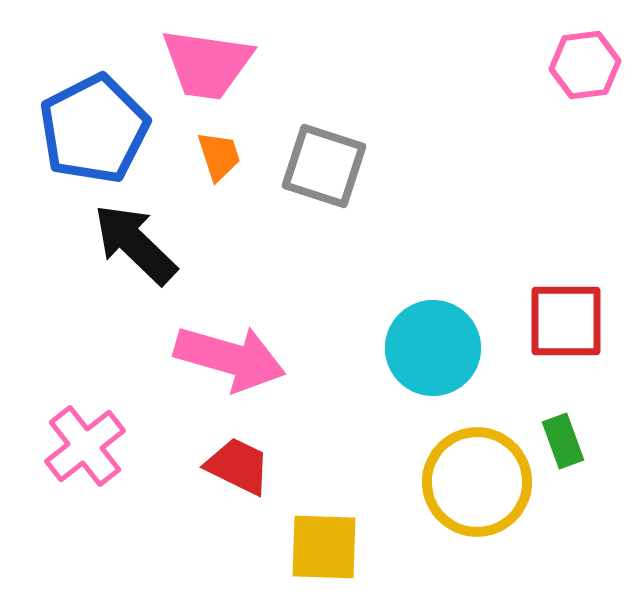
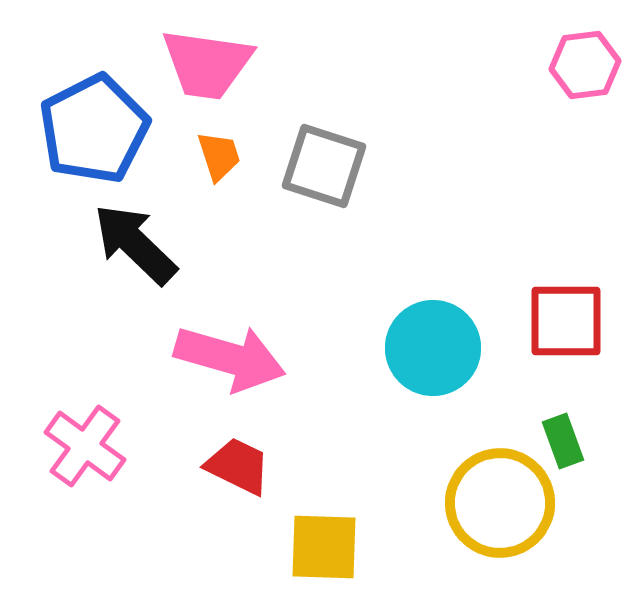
pink cross: rotated 16 degrees counterclockwise
yellow circle: moved 23 px right, 21 px down
